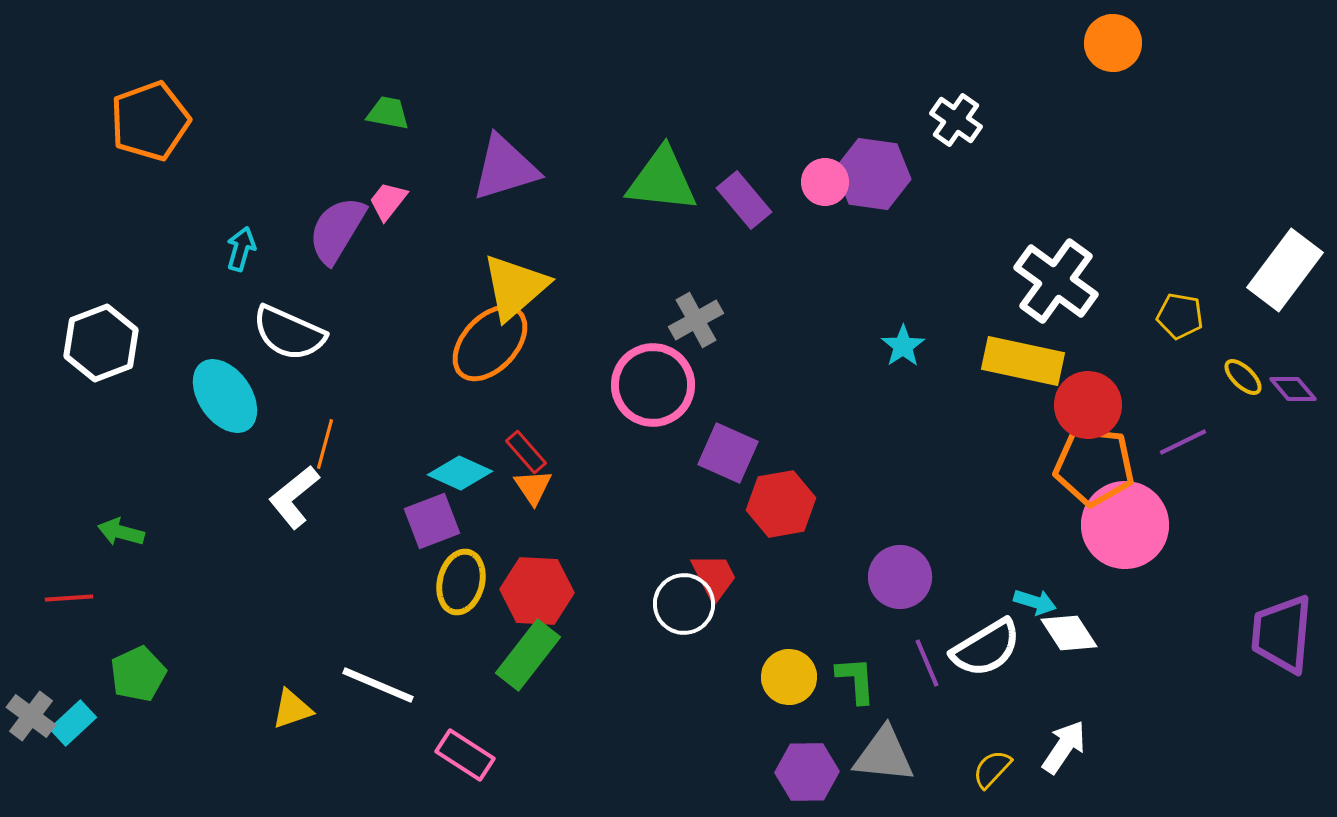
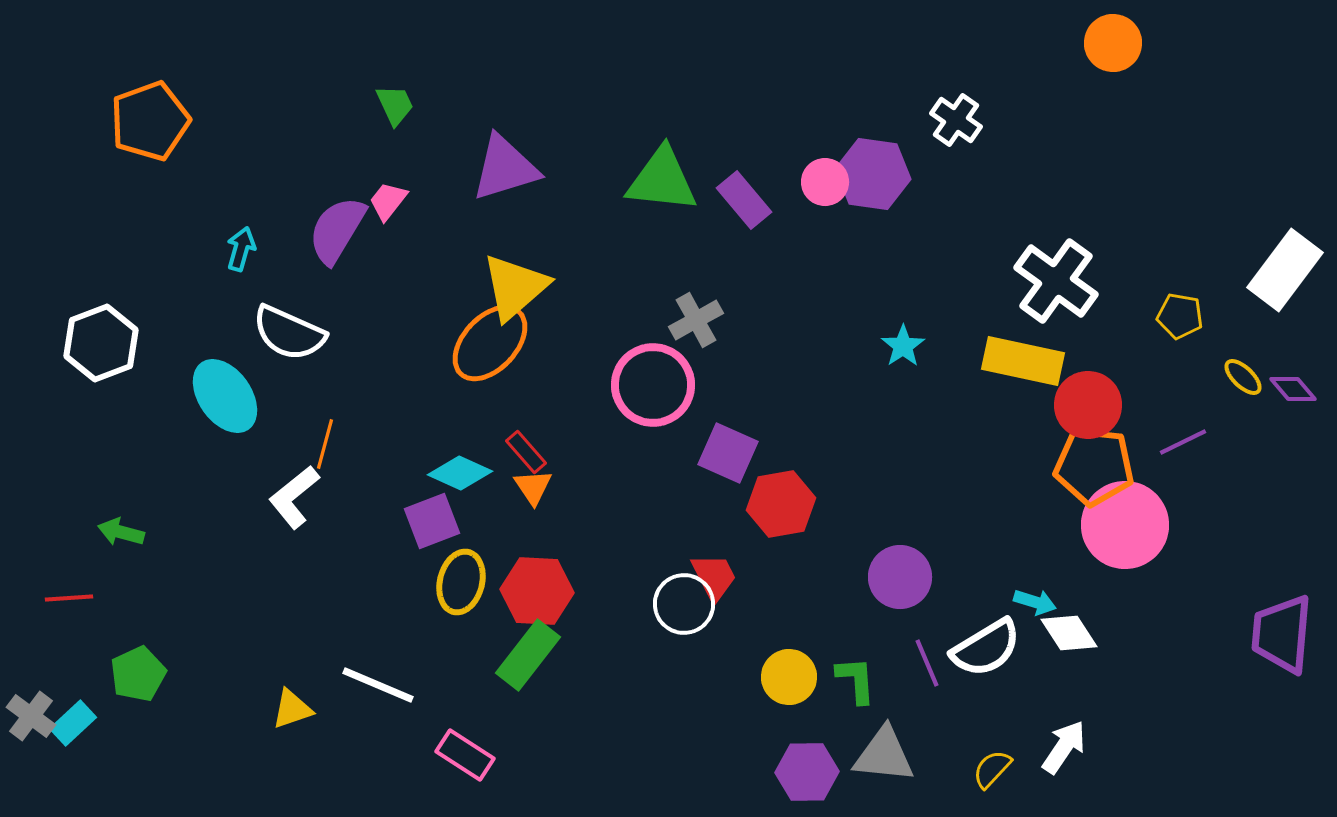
green trapezoid at (388, 113): moved 7 px right, 8 px up; rotated 54 degrees clockwise
